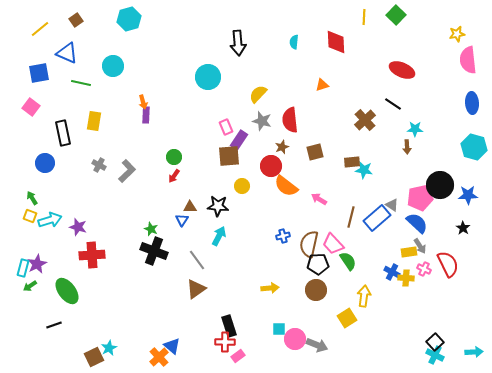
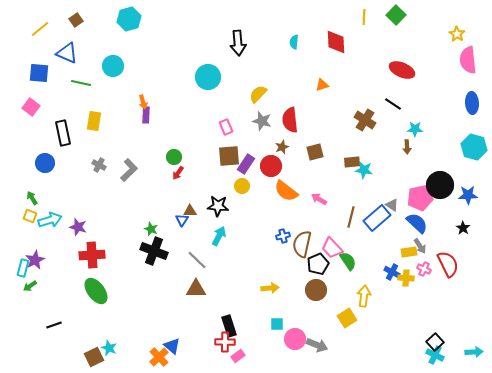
yellow star at (457, 34): rotated 28 degrees counterclockwise
blue square at (39, 73): rotated 15 degrees clockwise
brown cross at (365, 120): rotated 15 degrees counterclockwise
purple rectangle at (239, 140): moved 7 px right, 24 px down
gray L-shape at (127, 171): moved 2 px right, 1 px up
red arrow at (174, 176): moved 4 px right, 3 px up
orange semicircle at (286, 186): moved 5 px down
brown triangle at (190, 207): moved 4 px down
brown semicircle at (309, 244): moved 7 px left
pink trapezoid at (333, 244): moved 1 px left, 4 px down
gray line at (197, 260): rotated 10 degrees counterclockwise
purple star at (37, 264): moved 2 px left, 4 px up
black pentagon at (318, 264): rotated 20 degrees counterclockwise
brown triangle at (196, 289): rotated 35 degrees clockwise
green ellipse at (67, 291): moved 29 px right
cyan square at (279, 329): moved 2 px left, 5 px up
cyan star at (109, 348): rotated 21 degrees counterclockwise
